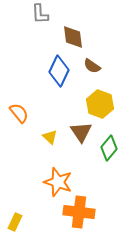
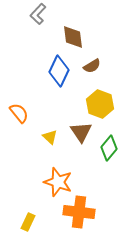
gray L-shape: moved 2 px left; rotated 45 degrees clockwise
brown semicircle: rotated 66 degrees counterclockwise
yellow rectangle: moved 13 px right
